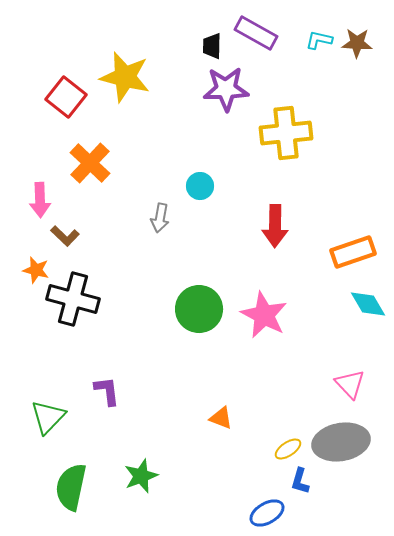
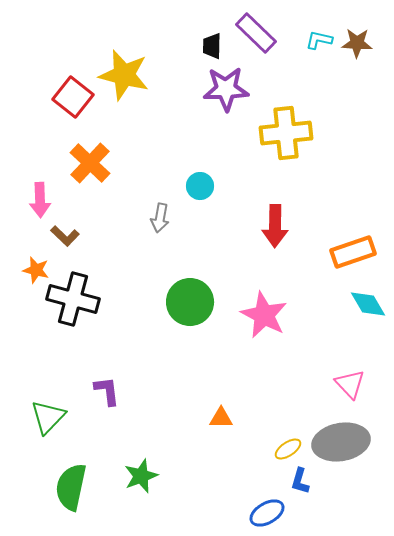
purple rectangle: rotated 15 degrees clockwise
yellow star: moved 1 px left, 2 px up
red square: moved 7 px right
green circle: moved 9 px left, 7 px up
orange triangle: rotated 20 degrees counterclockwise
